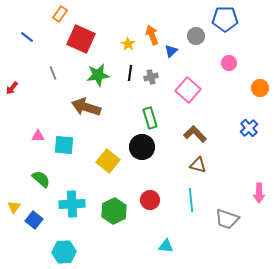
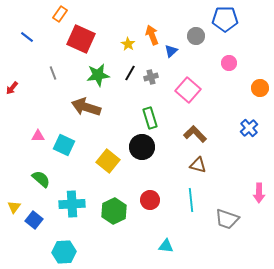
black line: rotated 21 degrees clockwise
cyan square: rotated 20 degrees clockwise
